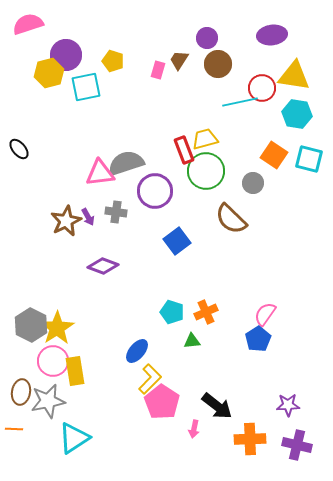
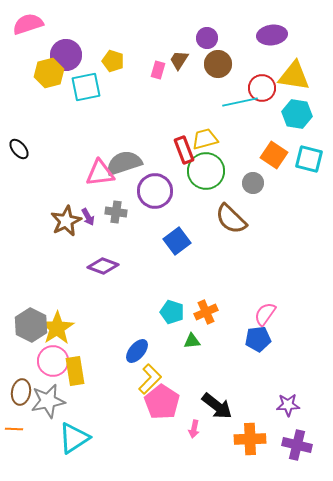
gray semicircle at (126, 163): moved 2 px left
blue pentagon at (258, 339): rotated 25 degrees clockwise
